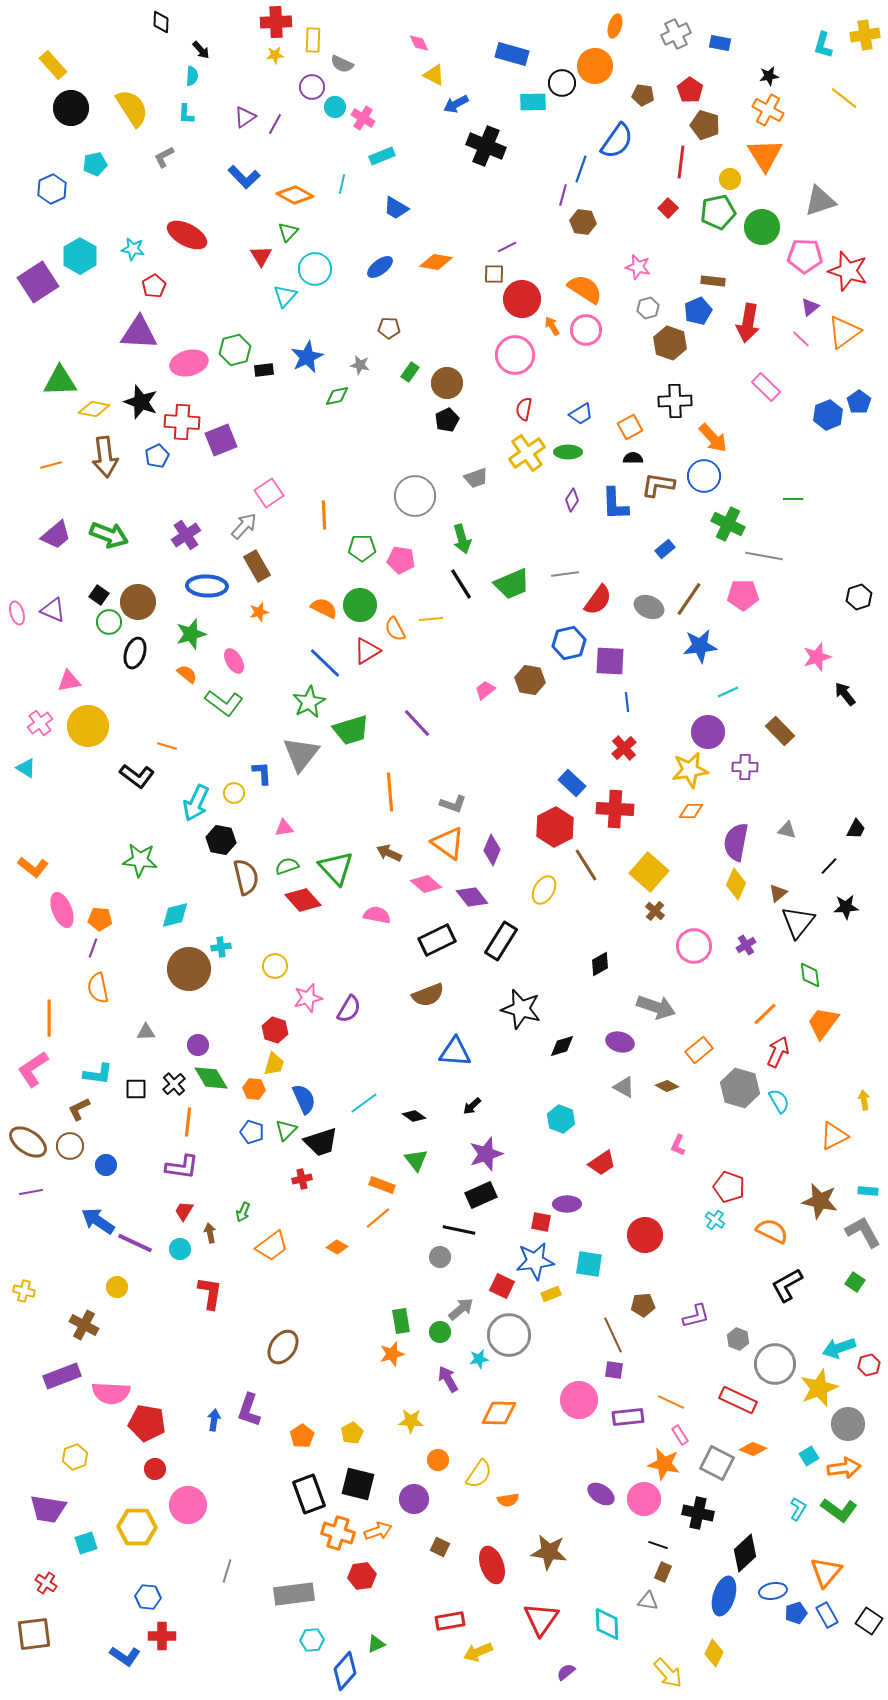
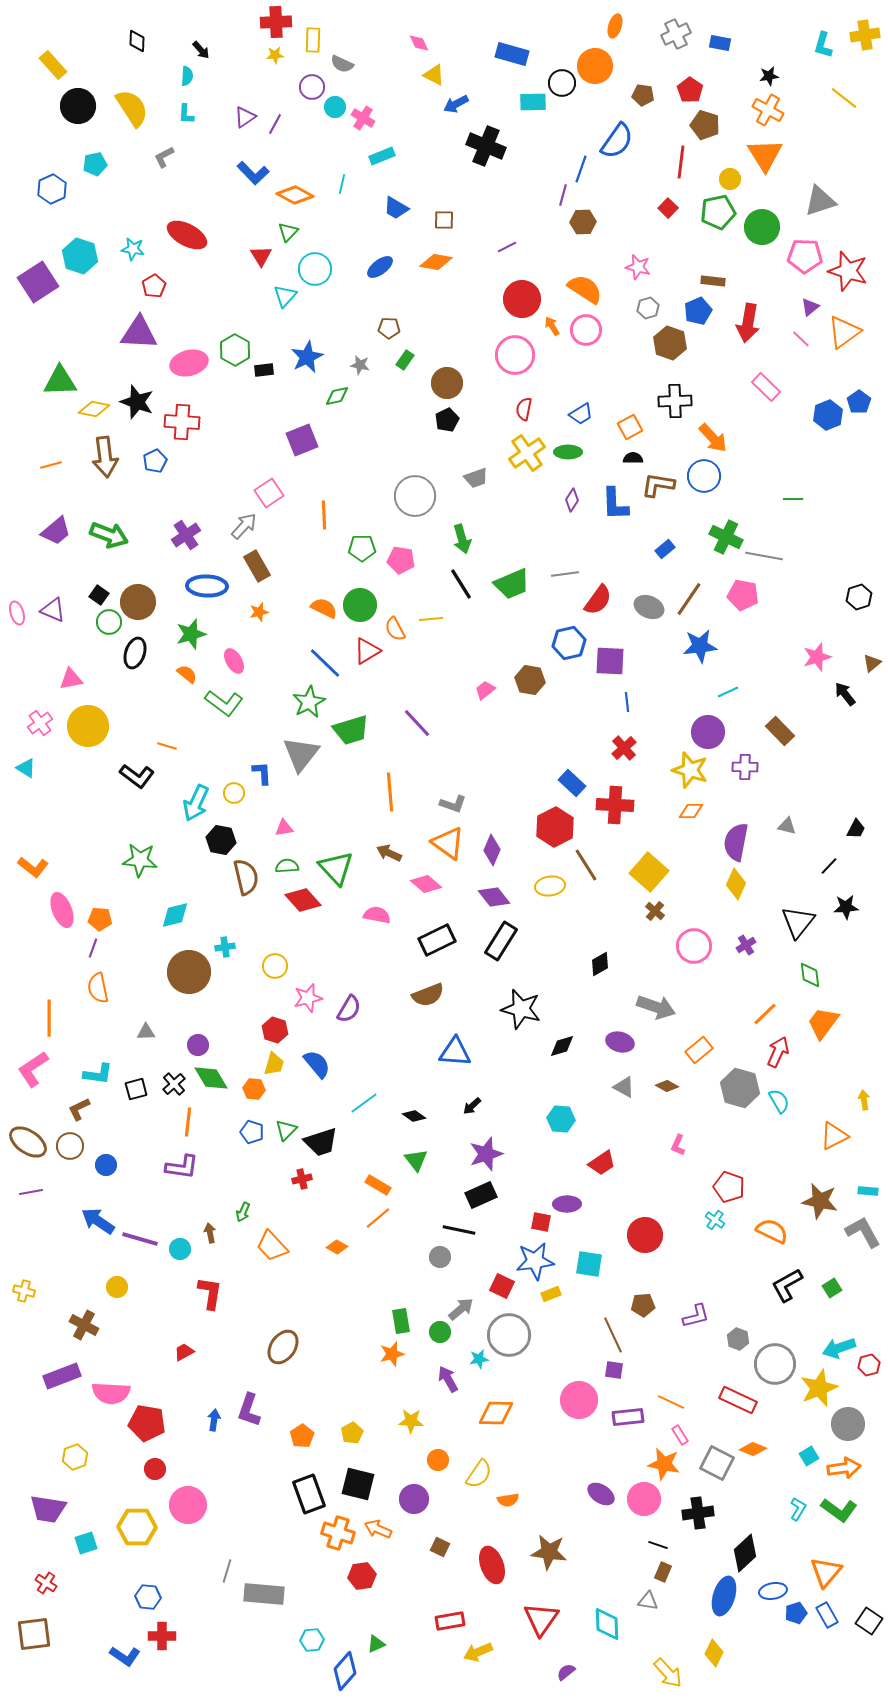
black diamond at (161, 22): moved 24 px left, 19 px down
cyan semicircle at (192, 76): moved 5 px left
black circle at (71, 108): moved 7 px right, 2 px up
blue L-shape at (244, 177): moved 9 px right, 4 px up
brown hexagon at (583, 222): rotated 10 degrees counterclockwise
cyan hexagon at (80, 256): rotated 12 degrees counterclockwise
brown square at (494, 274): moved 50 px left, 54 px up
green hexagon at (235, 350): rotated 16 degrees counterclockwise
green rectangle at (410, 372): moved 5 px left, 12 px up
black star at (141, 402): moved 4 px left
purple square at (221, 440): moved 81 px right
blue pentagon at (157, 456): moved 2 px left, 5 px down
green cross at (728, 524): moved 2 px left, 13 px down
purple trapezoid at (56, 535): moved 4 px up
pink pentagon at (743, 595): rotated 12 degrees clockwise
pink triangle at (69, 681): moved 2 px right, 2 px up
yellow star at (690, 770): rotated 27 degrees clockwise
red cross at (615, 809): moved 4 px up
gray triangle at (787, 830): moved 4 px up
green semicircle at (287, 866): rotated 15 degrees clockwise
yellow ellipse at (544, 890): moved 6 px right, 4 px up; rotated 52 degrees clockwise
brown triangle at (778, 893): moved 94 px right, 230 px up
purple diamond at (472, 897): moved 22 px right
cyan cross at (221, 947): moved 4 px right
brown circle at (189, 969): moved 3 px down
black square at (136, 1089): rotated 15 degrees counterclockwise
blue semicircle at (304, 1099): moved 13 px right, 35 px up; rotated 16 degrees counterclockwise
cyan hexagon at (561, 1119): rotated 16 degrees counterclockwise
orange rectangle at (382, 1185): moved 4 px left; rotated 10 degrees clockwise
red trapezoid at (184, 1211): moved 141 px down; rotated 30 degrees clockwise
purple line at (135, 1243): moved 5 px right, 4 px up; rotated 9 degrees counterclockwise
orange trapezoid at (272, 1246): rotated 84 degrees clockwise
green square at (855, 1282): moved 23 px left, 6 px down; rotated 24 degrees clockwise
orange diamond at (499, 1413): moved 3 px left
black cross at (698, 1513): rotated 20 degrees counterclockwise
orange arrow at (378, 1531): moved 2 px up; rotated 136 degrees counterclockwise
gray rectangle at (294, 1594): moved 30 px left; rotated 12 degrees clockwise
